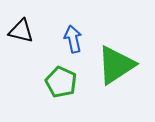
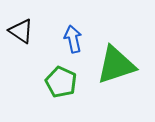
black triangle: rotated 20 degrees clockwise
green triangle: rotated 15 degrees clockwise
